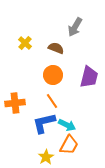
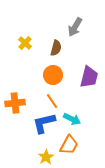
brown semicircle: rotated 84 degrees clockwise
cyan arrow: moved 5 px right, 6 px up
